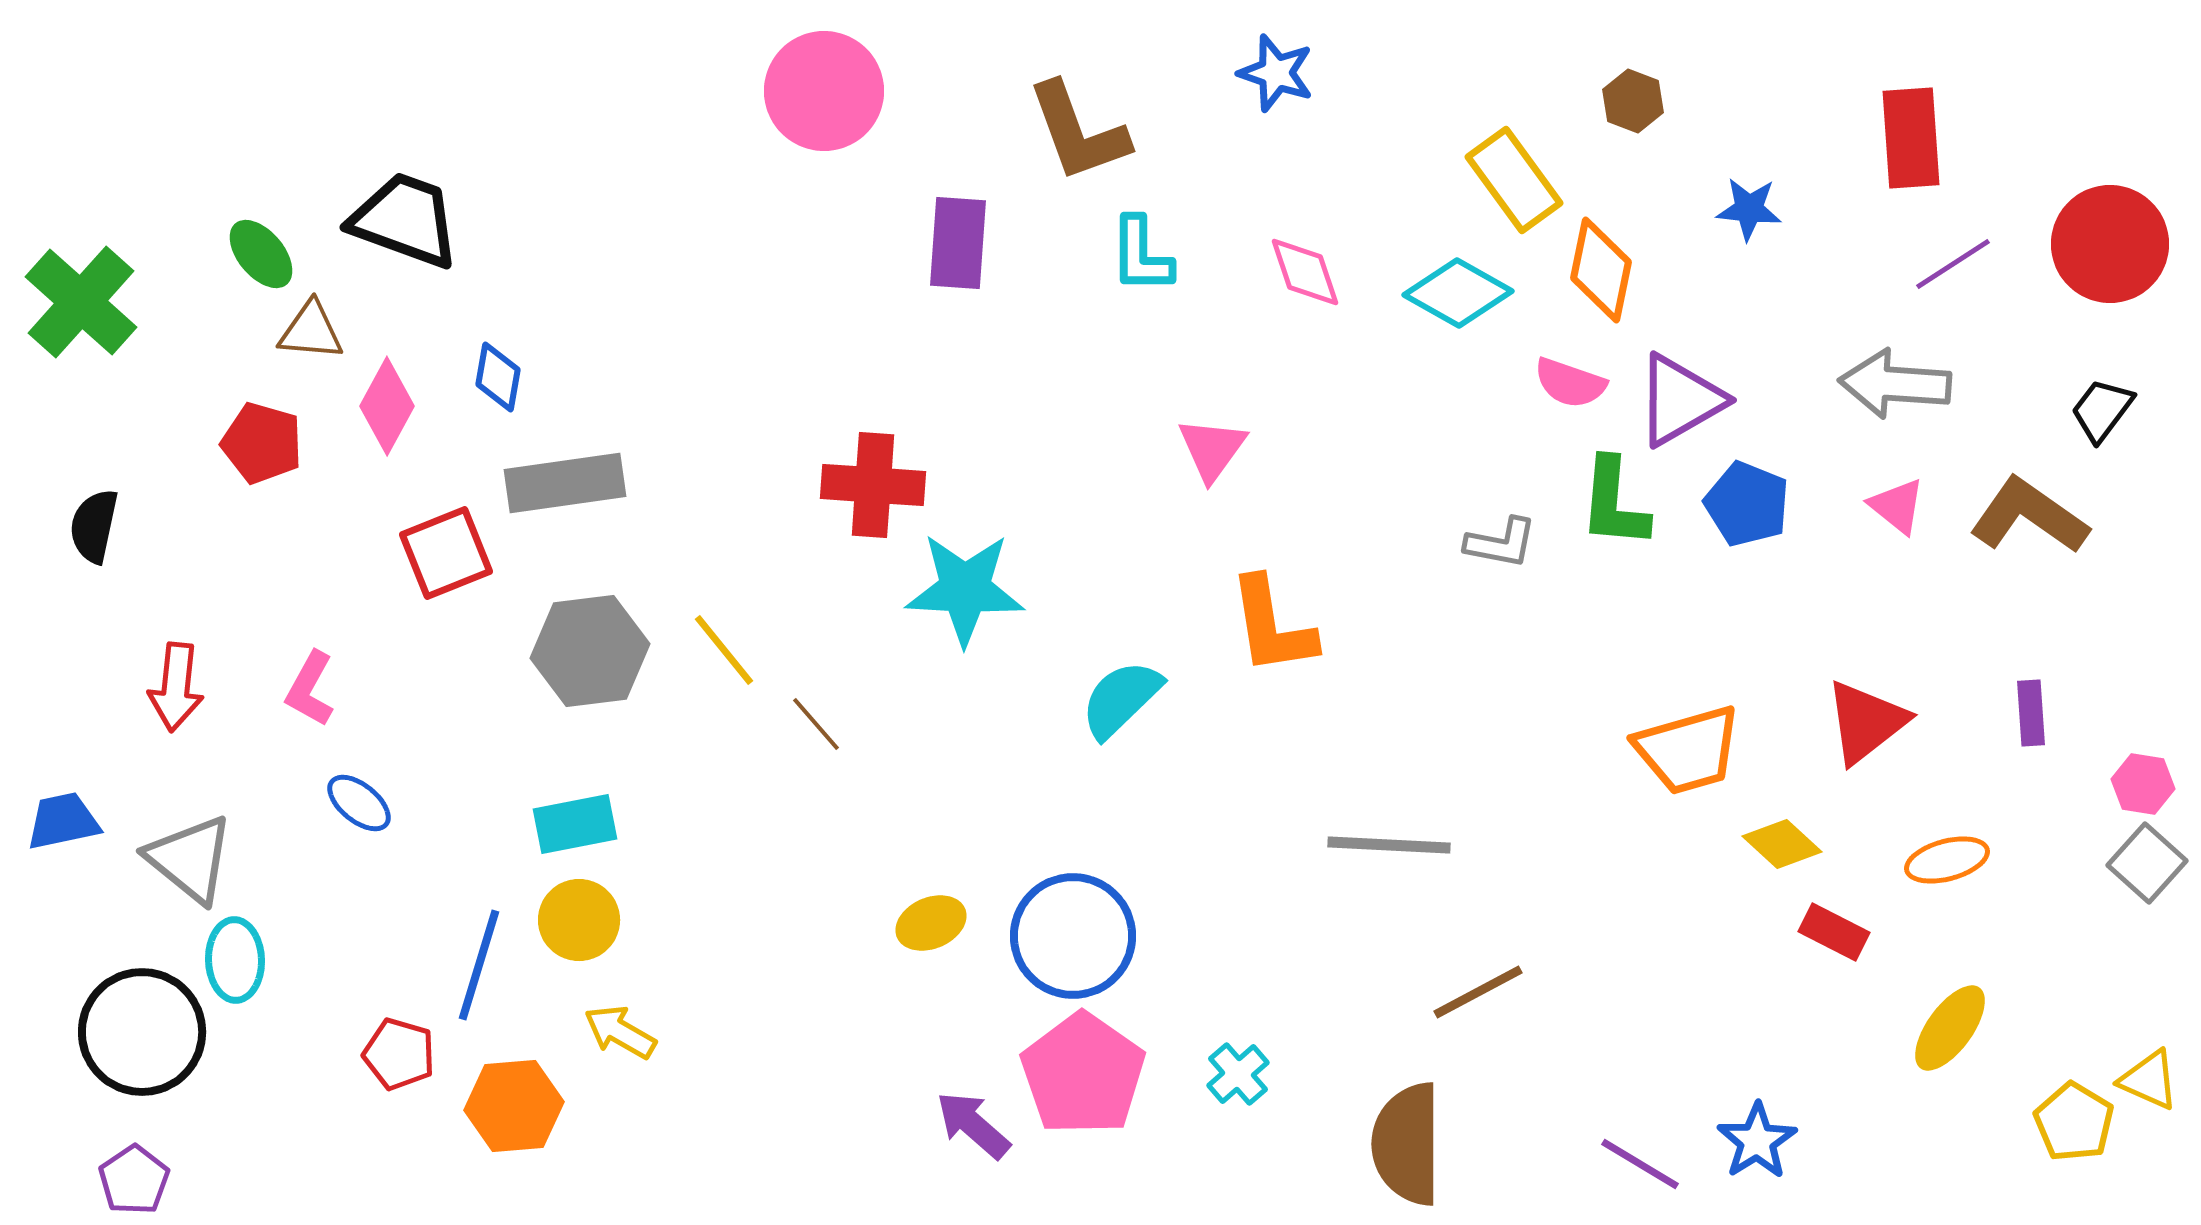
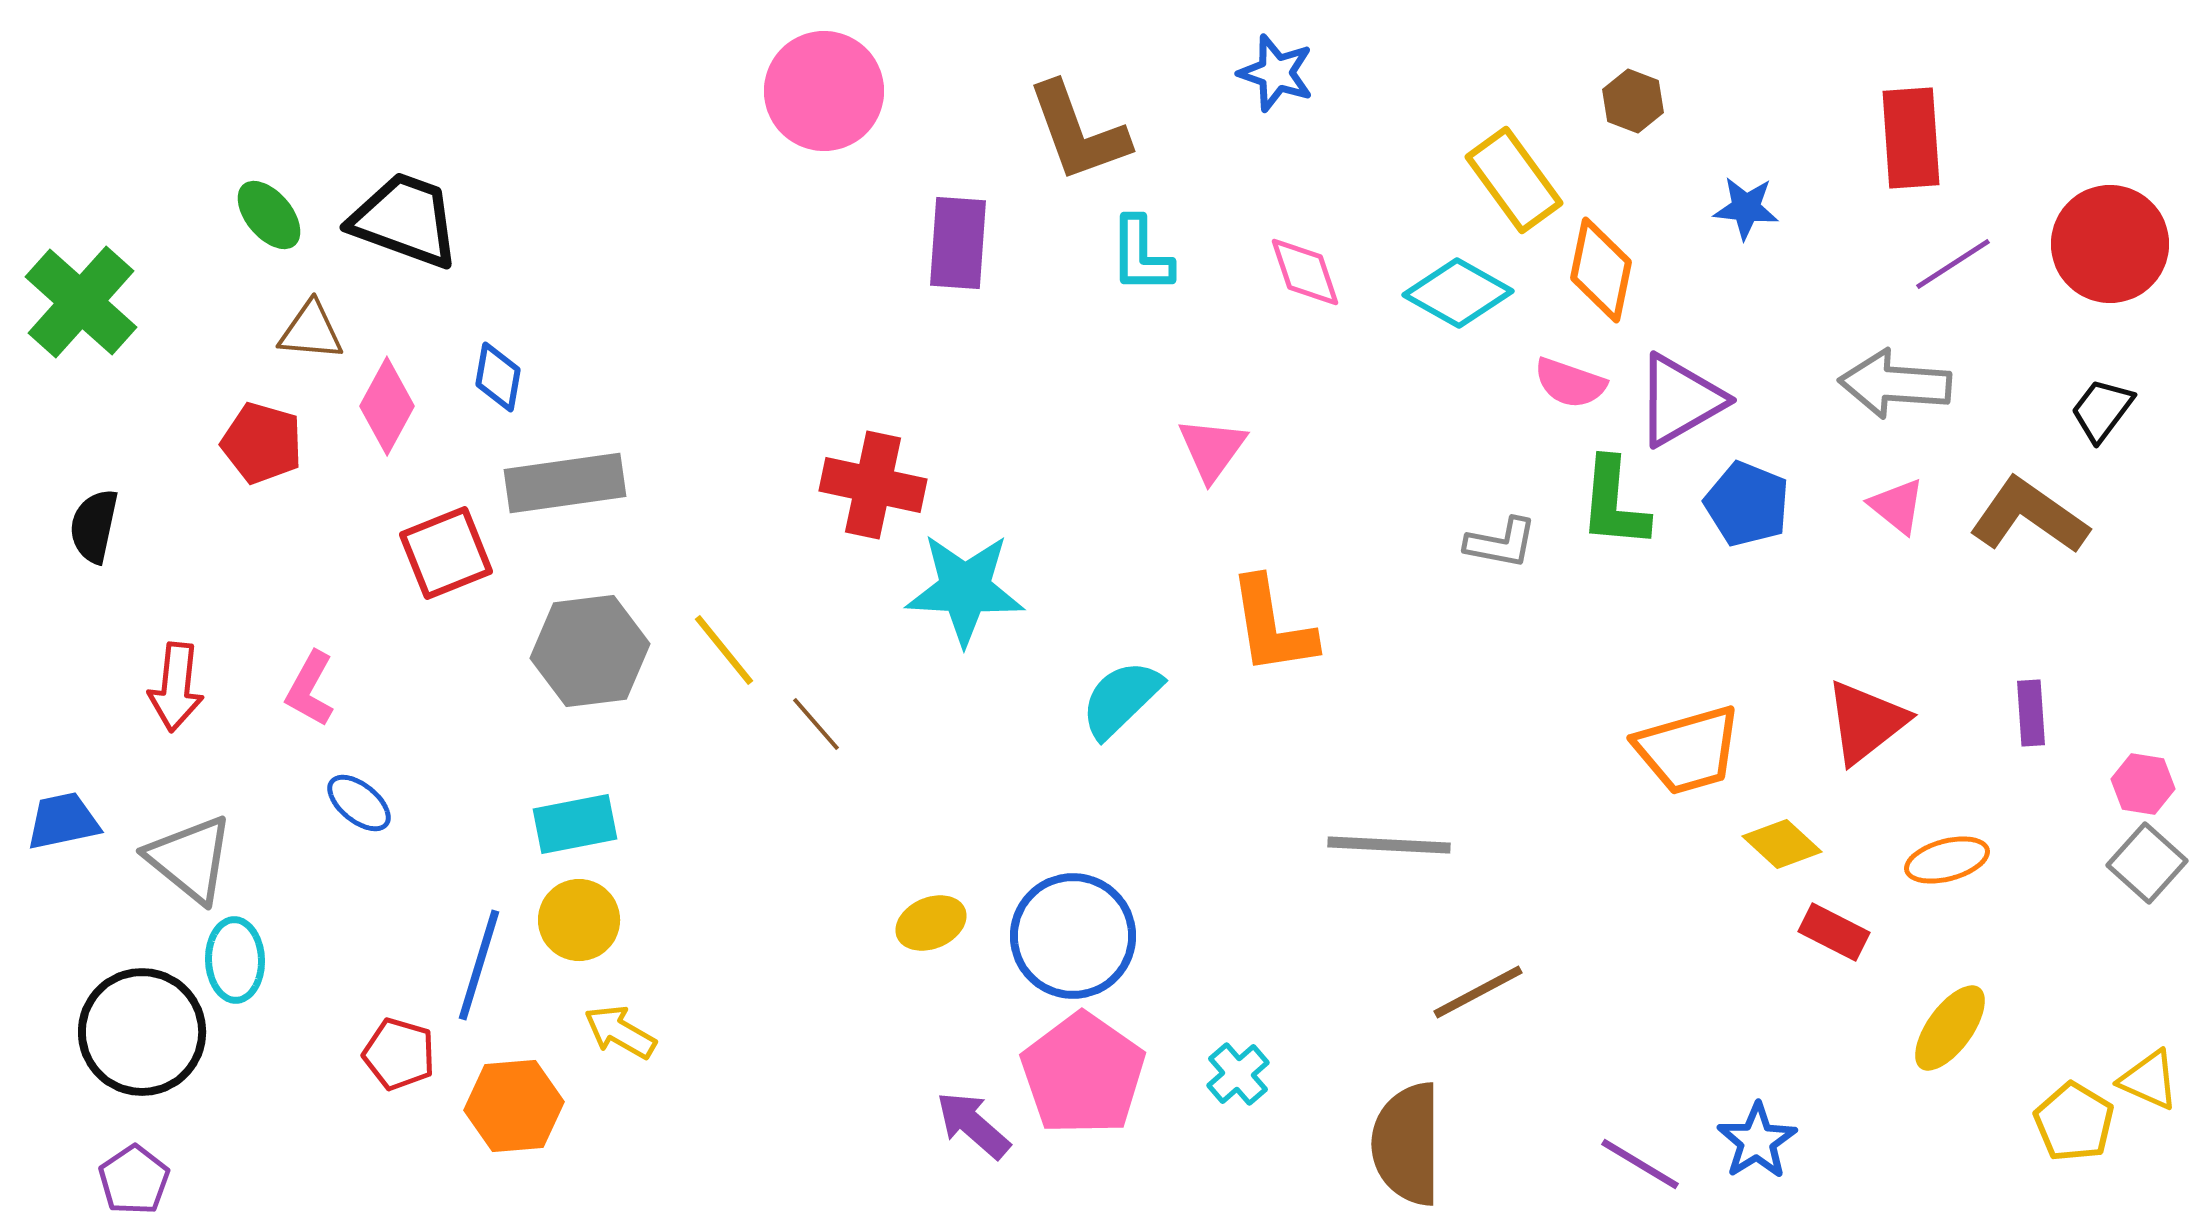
blue star at (1749, 209): moved 3 px left, 1 px up
green ellipse at (261, 254): moved 8 px right, 39 px up
red cross at (873, 485): rotated 8 degrees clockwise
